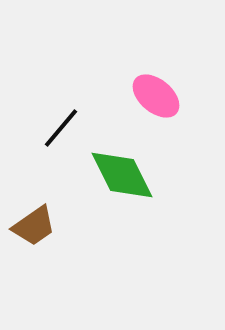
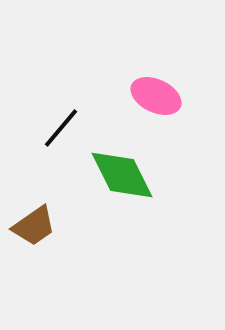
pink ellipse: rotated 15 degrees counterclockwise
